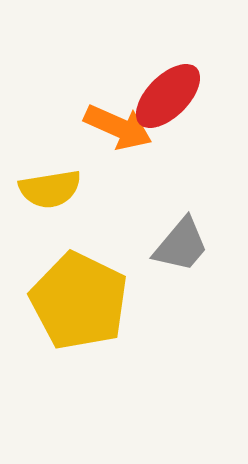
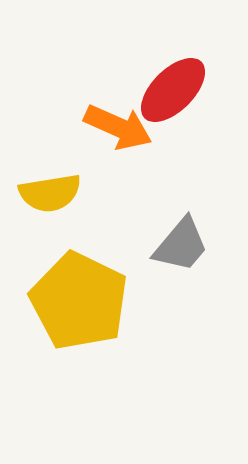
red ellipse: moved 5 px right, 6 px up
yellow semicircle: moved 4 px down
